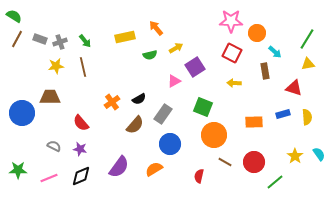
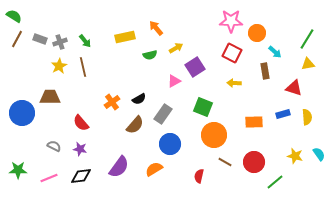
yellow star at (56, 66): moved 3 px right; rotated 21 degrees counterclockwise
yellow star at (295, 156): rotated 21 degrees counterclockwise
black diamond at (81, 176): rotated 15 degrees clockwise
